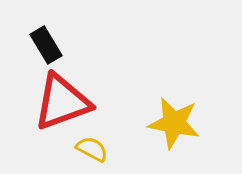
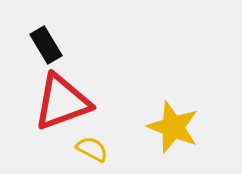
yellow star: moved 1 px left, 4 px down; rotated 10 degrees clockwise
